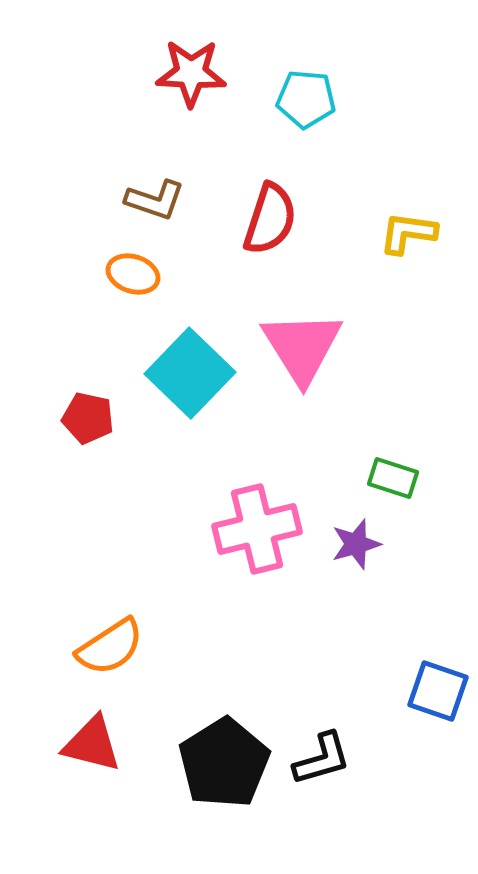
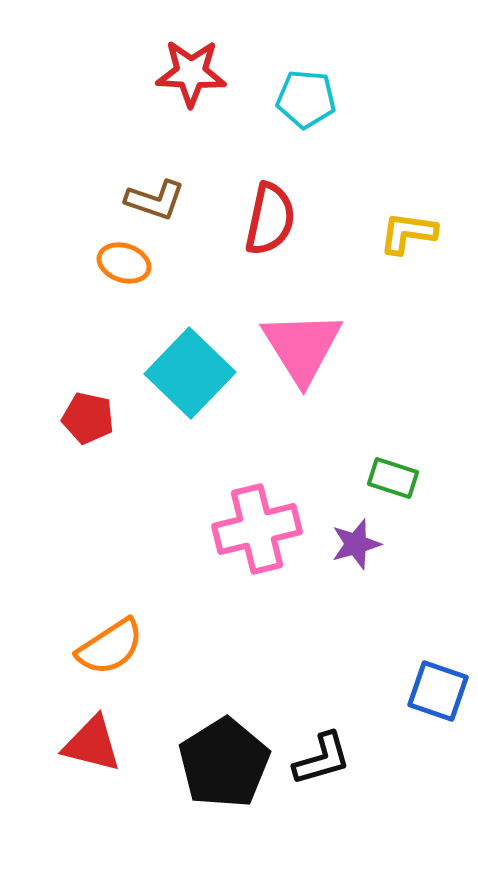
red semicircle: rotated 6 degrees counterclockwise
orange ellipse: moved 9 px left, 11 px up
